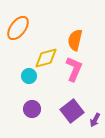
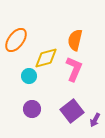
orange ellipse: moved 2 px left, 12 px down
